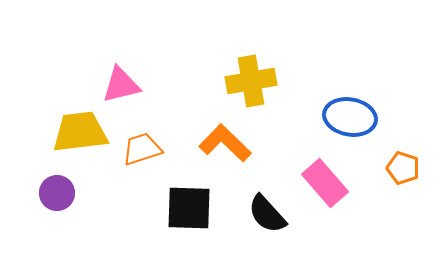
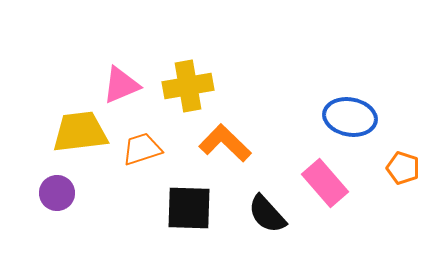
yellow cross: moved 63 px left, 5 px down
pink triangle: rotated 9 degrees counterclockwise
